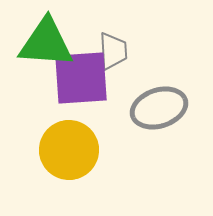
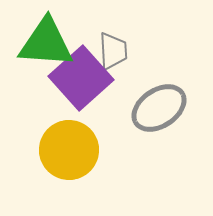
purple square: rotated 38 degrees counterclockwise
gray ellipse: rotated 16 degrees counterclockwise
